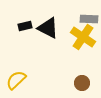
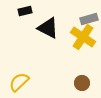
gray rectangle: rotated 18 degrees counterclockwise
black rectangle: moved 15 px up
yellow semicircle: moved 3 px right, 2 px down
